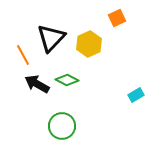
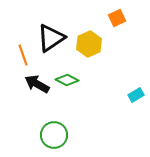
black triangle: rotated 12 degrees clockwise
orange line: rotated 10 degrees clockwise
green circle: moved 8 px left, 9 px down
